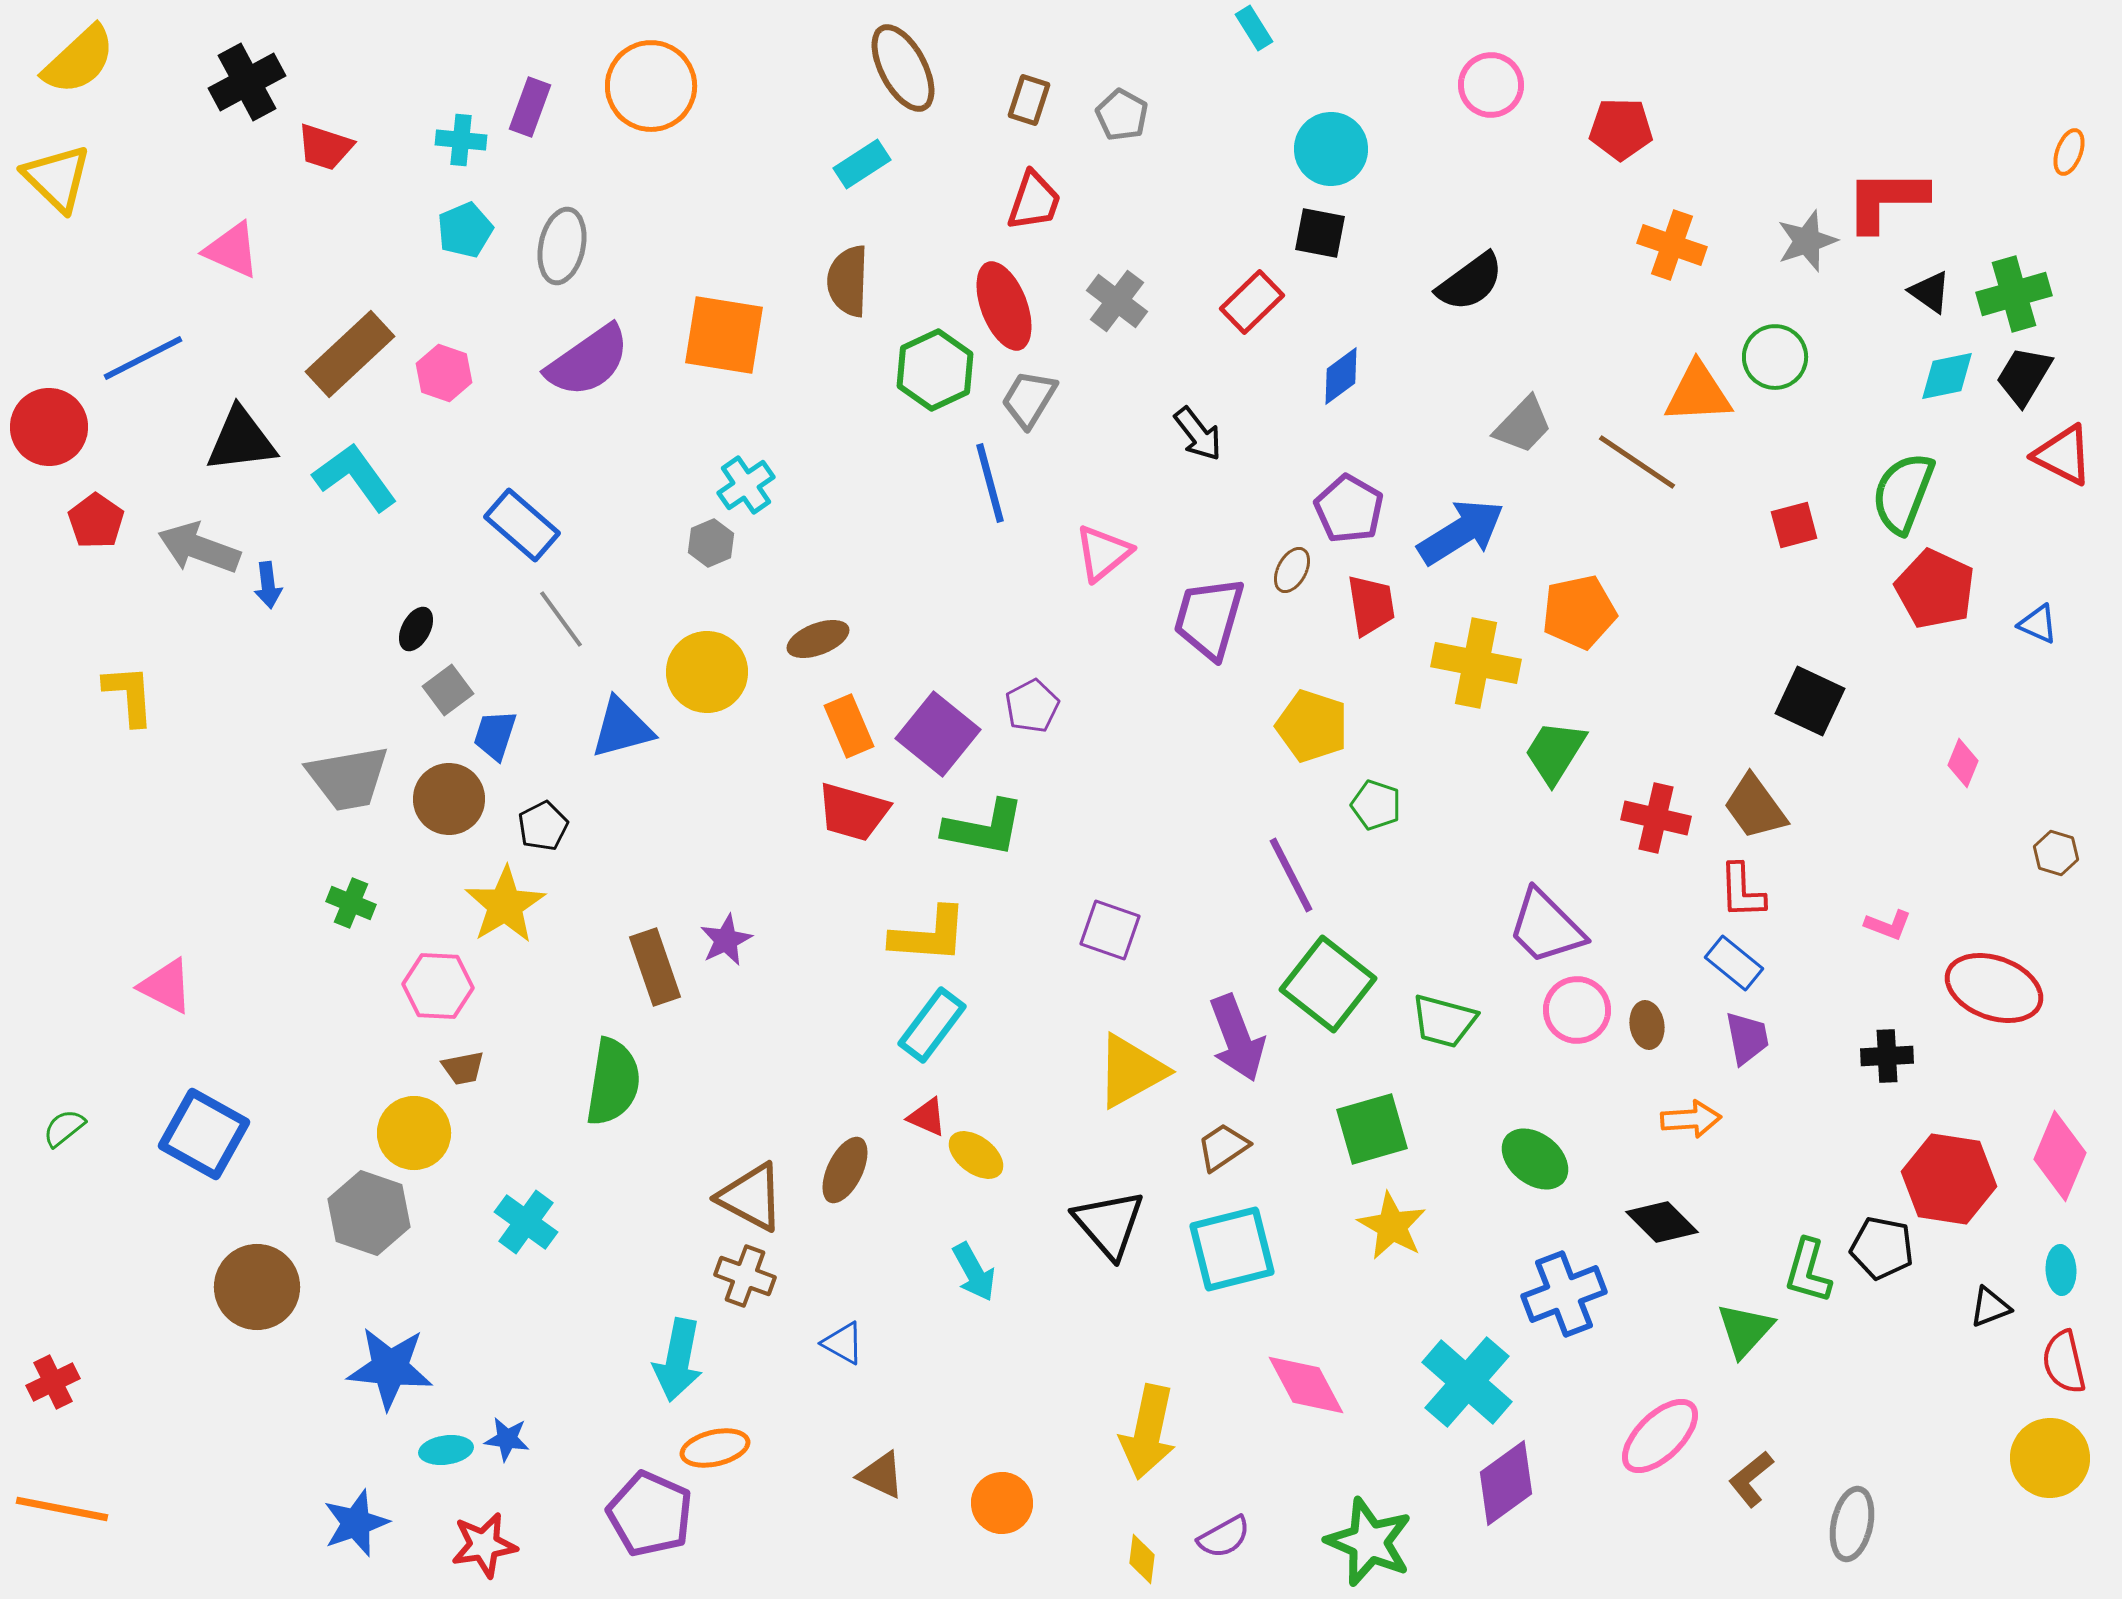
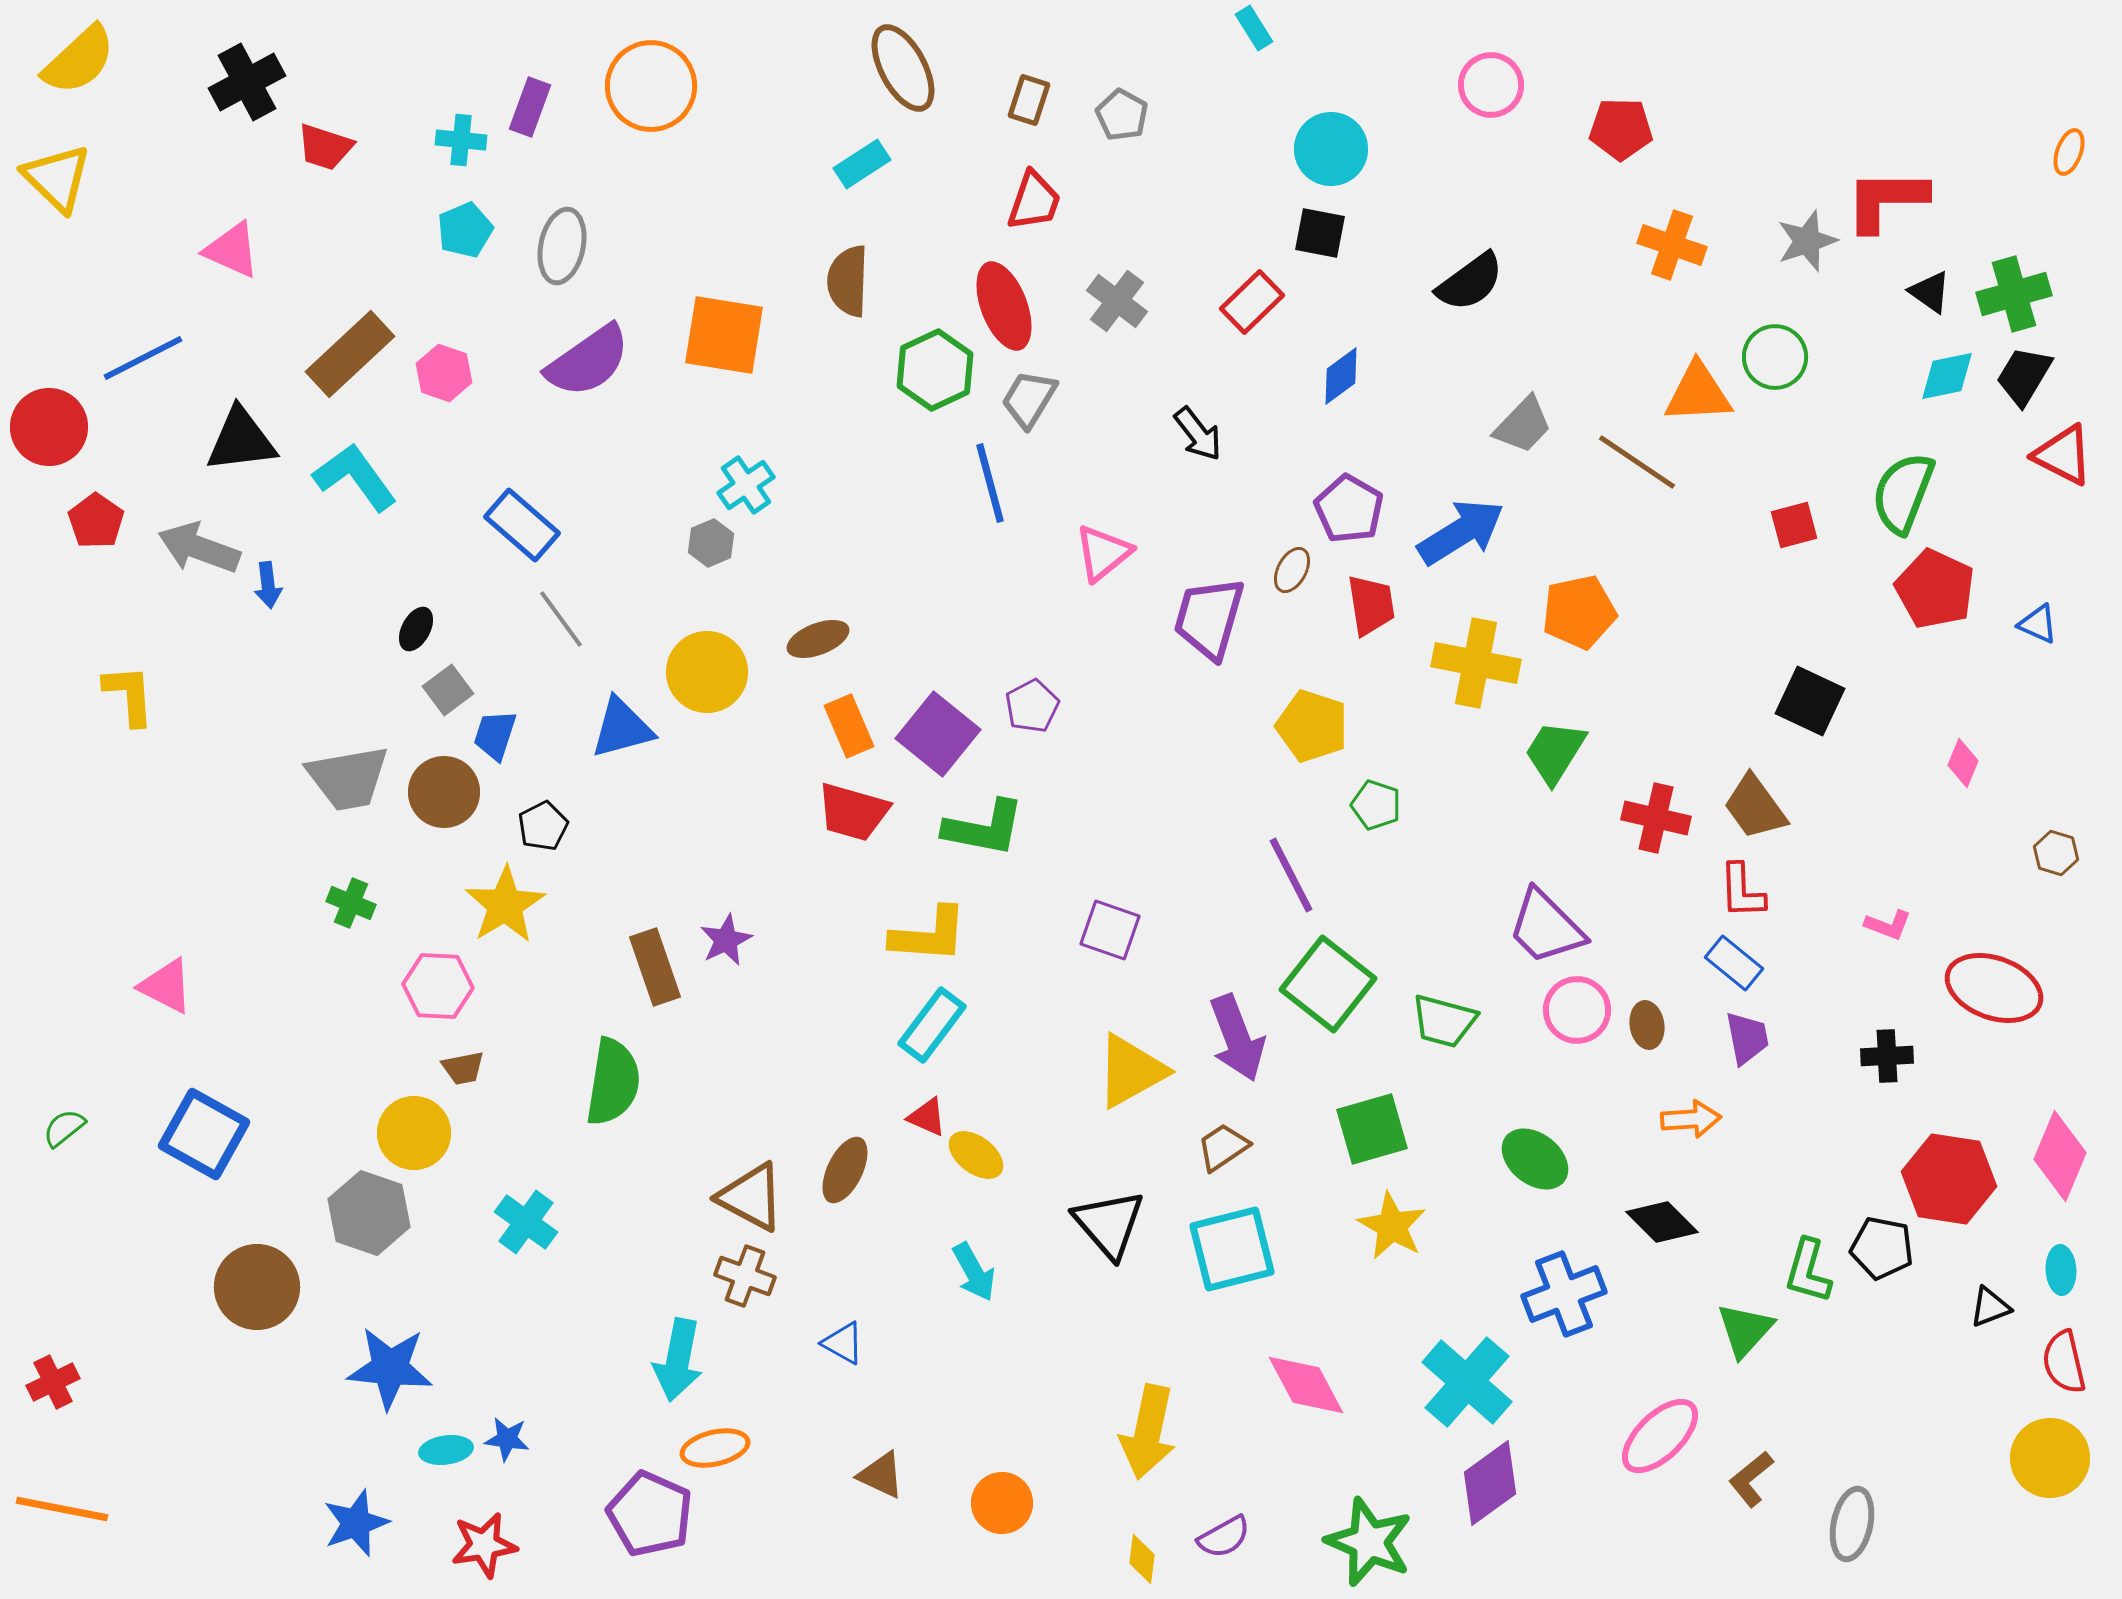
brown circle at (449, 799): moved 5 px left, 7 px up
purple diamond at (1506, 1483): moved 16 px left
